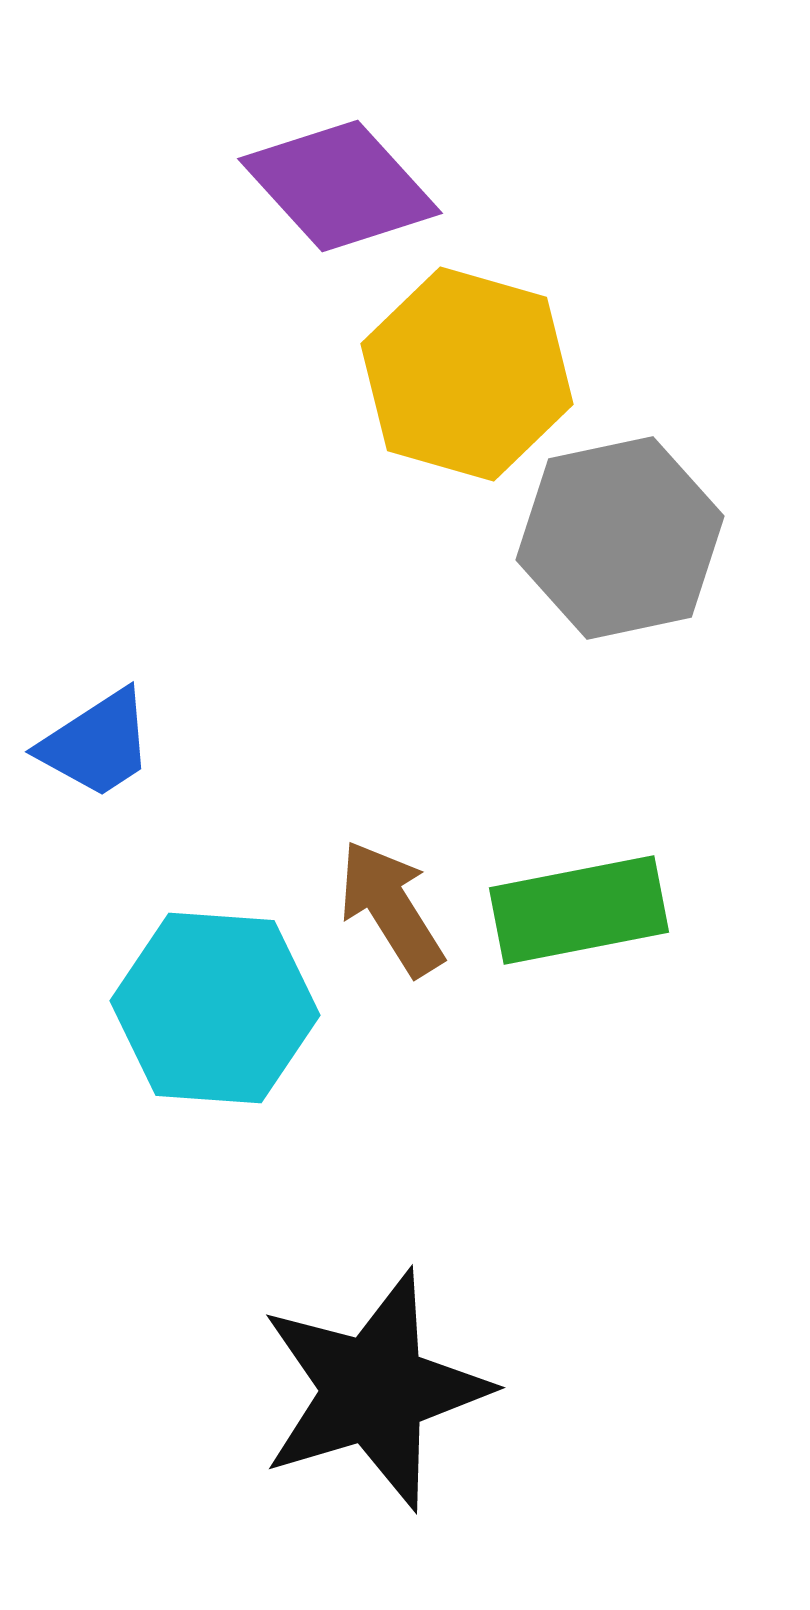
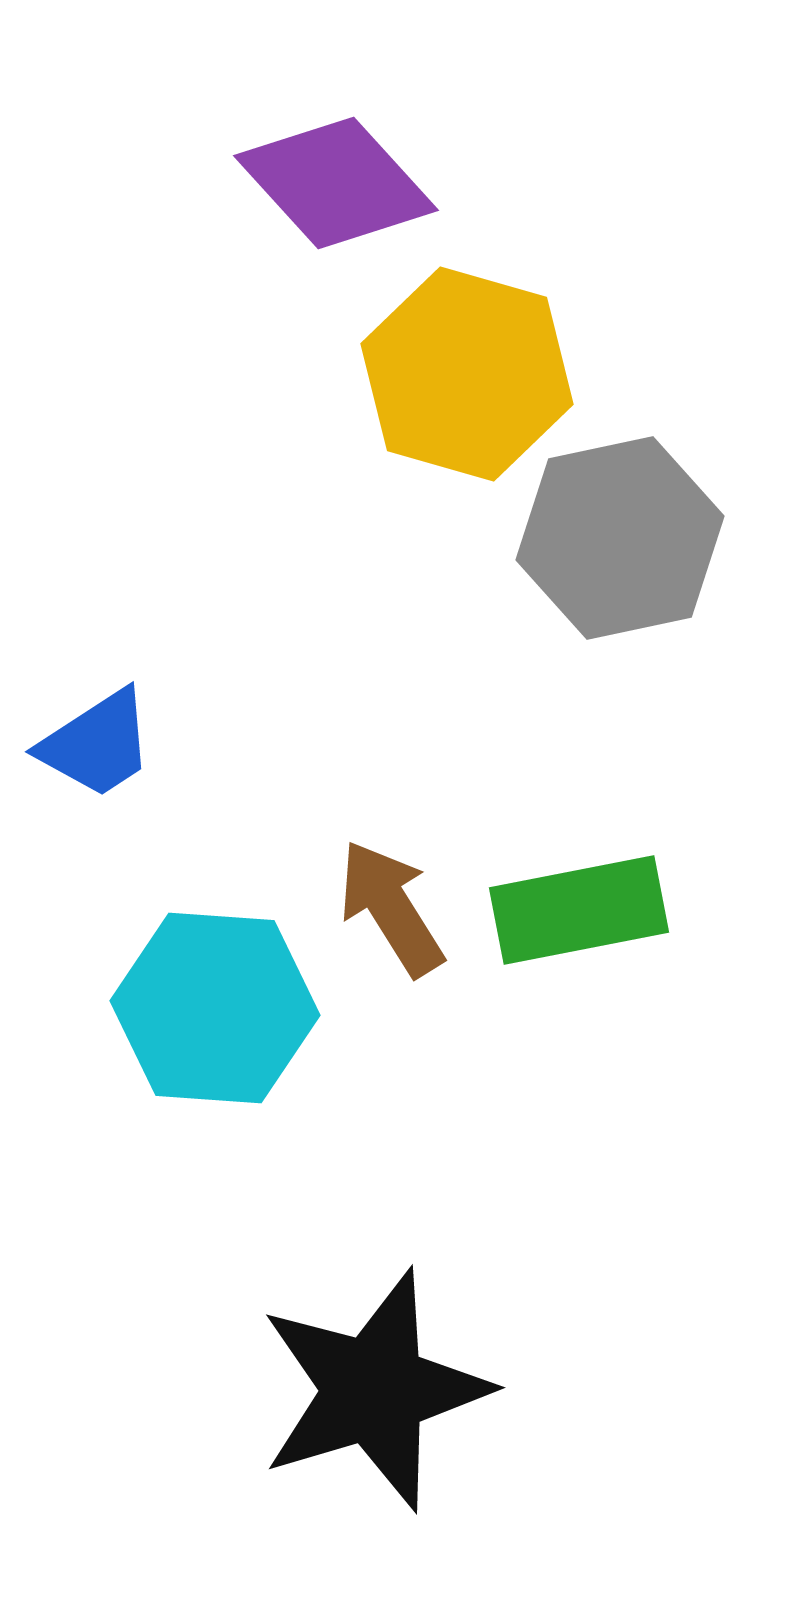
purple diamond: moved 4 px left, 3 px up
